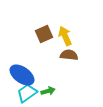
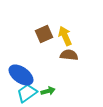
blue ellipse: moved 1 px left
